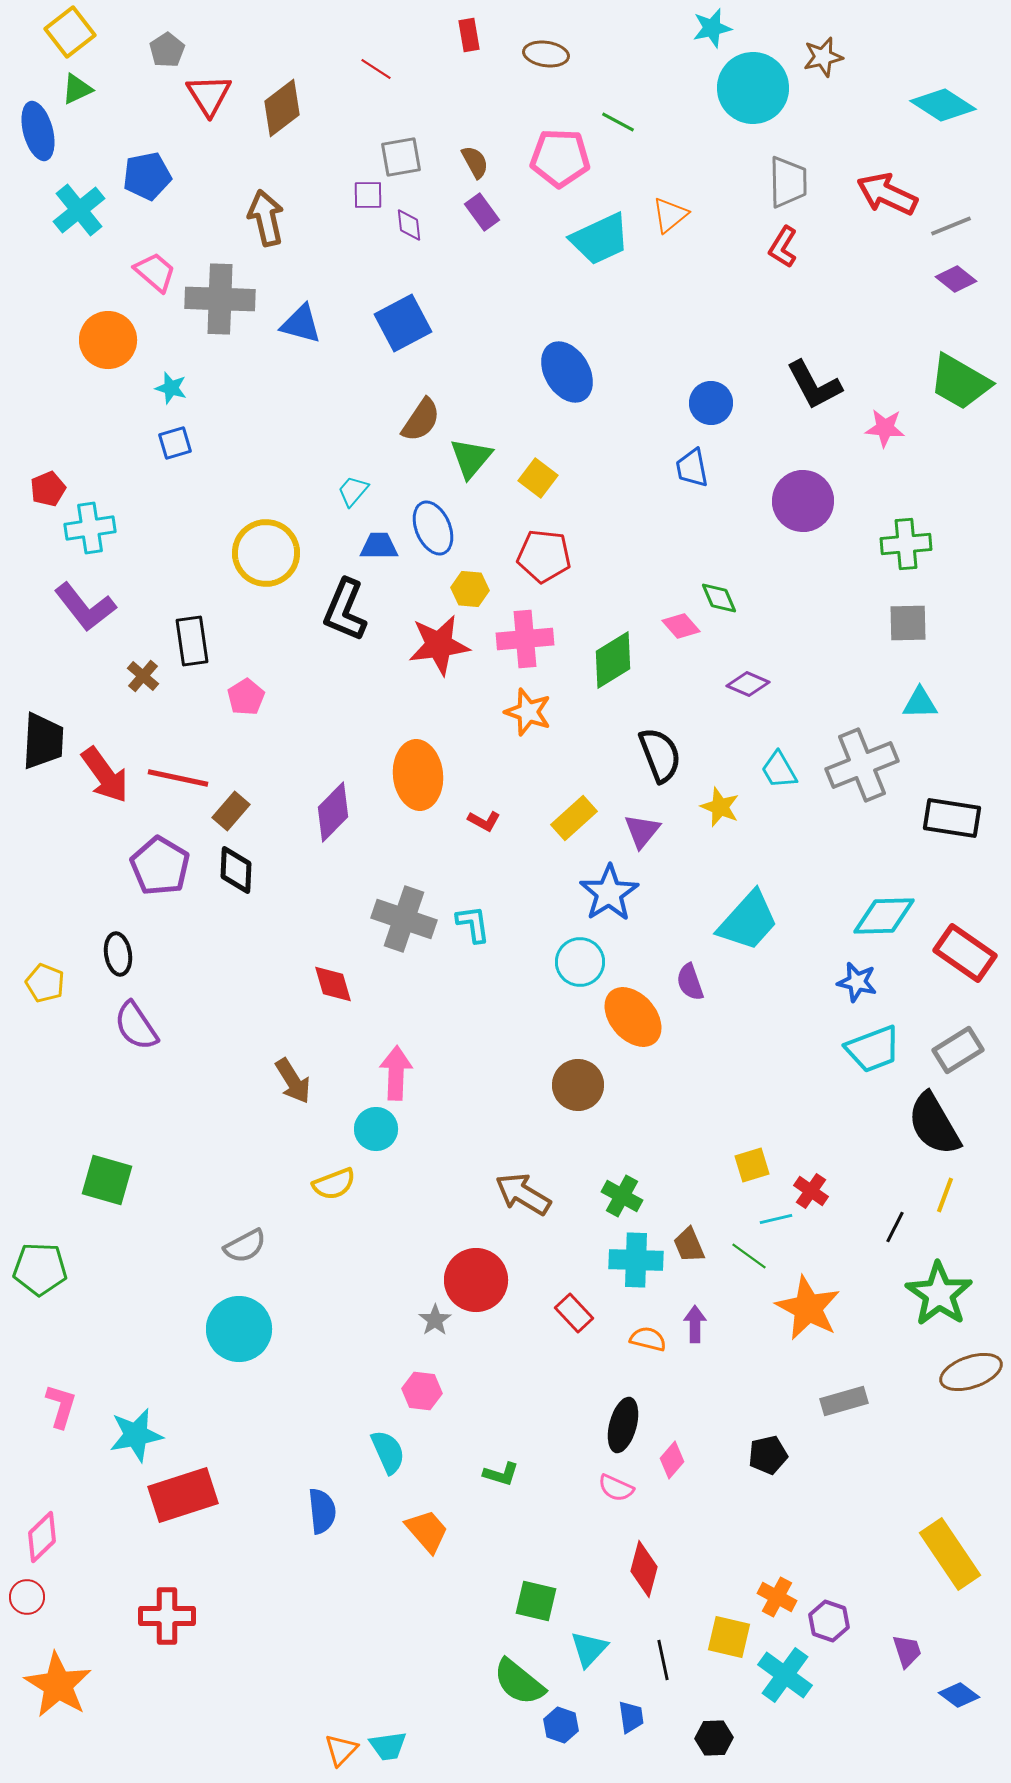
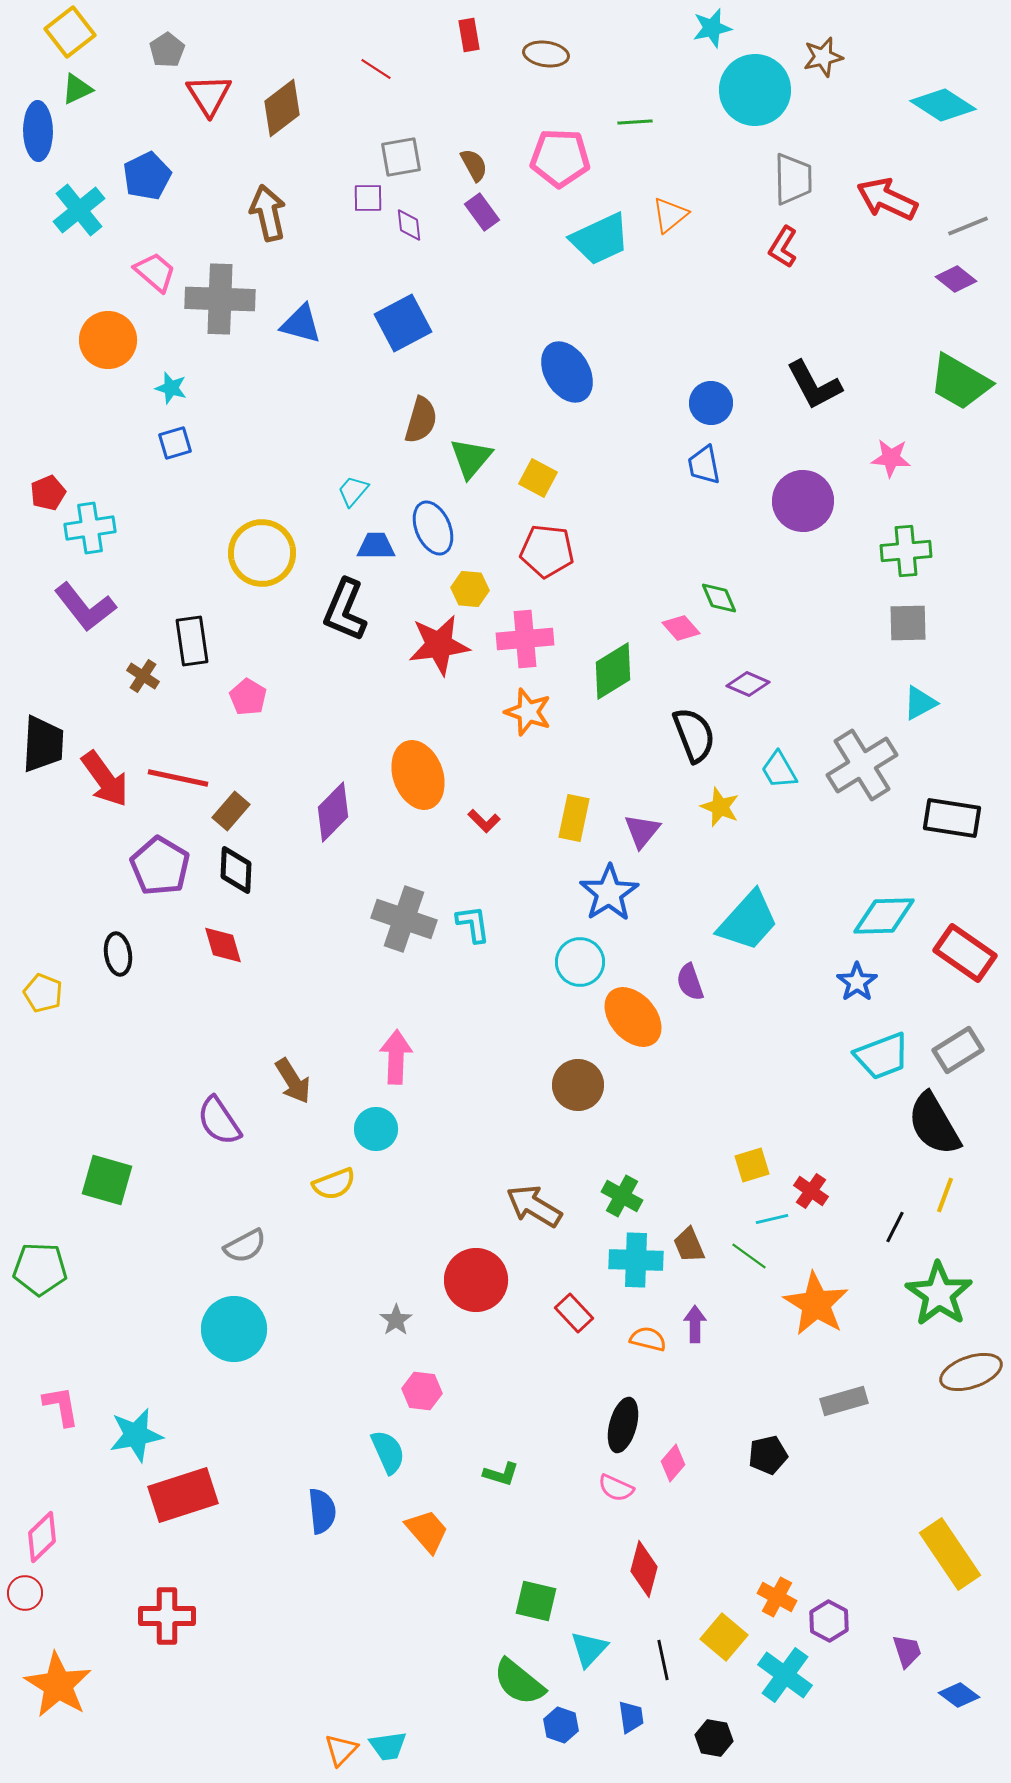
cyan circle at (753, 88): moved 2 px right, 2 px down
green line at (618, 122): moved 17 px right; rotated 32 degrees counterclockwise
blue ellipse at (38, 131): rotated 14 degrees clockwise
brown semicircle at (475, 162): moved 1 px left, 3 px down
blue pentagon at (147, 176): rotated 15 degrees counterclockwise
gray trapezoid at (788, 182): moved 5 px right, 3 px up
red arrow at (887, 194): moved 5 px down
purple square at (368, 195): moved 3 px down
brown arrow at (266, 218): moved 2 px right, 5 px up
gray line at (951, 226): moved 17 px right
brown semicircle at (421, 420): rotated 18 degrees counterclockwise
pink star at (885, 428): moved 6 px right, 30 px down
blue trapezoid at (692, 468): moved 12 px right, 3 px up
yellow square at (538, 478): rotated 9 degrees counterclockwise
red pentagon at (48, 489): moved 4 px down
green cross at (906, 544): moved 7 px down
blue trapezoid at (379, 546): moved 3 px left
yellow circle at (266, 553): moved 4 px left
red pentagon at (544, 556): moved 3 px right, 5 px up
pink diamond at (681, 626): moved 2 px down
green diamond at (613, 660): moved 11 px down
brown cross at (143, 676): rotated 8 degrees counterclockwise
pink pentagon at (246, 697): moved 2 px right; rotated 9 degrees counterclockwise
cyan triangle at (920, 703): rotated 27 degrees counterclockwise
black trapezoid at (43, 741): moved 3 px down
black semicircle at (660, 755): moved 34 px right, 20 px up
gray cross at (862, 765): rotated 10 degrees counterclockwise
red arrow at (105, 775): moved 4 px down
orange ellipse at (418, 775): rotated 14 degrees counterclockwise
yellow rectangle at (574, 818): rotated 36 degrees counterclockwise
red L-shape at (484, 821): rotated 16 degrees clockwise
blue star at (857, 982): rotated 24 degrees clockwise
yellow pentagon at (45, 983): moved 2 px left, 10 px down
red diamond at (333, 984): moved 110 px left, 39 px up
purple semicircle at (136, 1026): moved 83 px right, 95 px down
cyan trapezoid at (873, 1049): moved 9 px right, 7 px down
pink arrow at (396, 1073): moved 16 px up
brown arrow at (523, 1194): moved 11 px right, 12 px down
cyan line at (776, 1219): moved 4 px left
orange star at (808, 1308): moved 8 px right, 4 px up; rotated 4 degrees clockwise
gray star at (435, 1320): moved 39 px left
cyan circle at (239, 1329): moved 5 px left
pink L-shape at (61, 1406): rotated 27 degrees counterclockwise
pink diamond at (672, 1460): moved 1 px right, 3 px down
red circle at (27, 1597): moved 2 px left, 4 px up
purple hexagon at (829, 1621): rotated 9 degrees clockwise
yellow square at (729, 1637): moved 5 px left; rotated 27 degrees clockwise
black hexagon at (714, 1738): rotated 12 degrees clockwise
